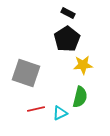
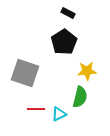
black pentagon: moved 3 px left, 3 px down
yellow star: moved 4 px right, 6 px down
gray square: moved 1 px left
red line: rotated 12 degrees clockwise
cyan triangle: moved 1 px left, 1 px down
